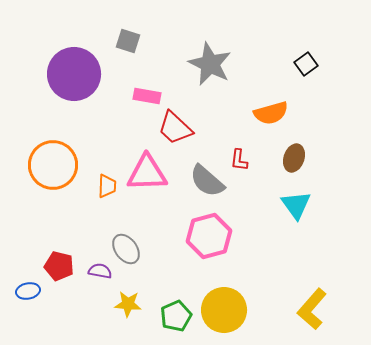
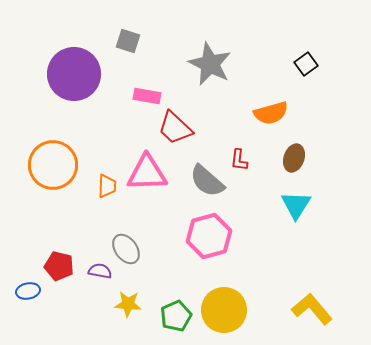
cyan triangle: rotated 8 degrees clockwise
yellow L-shape: rotated 99 degrees clockwise
